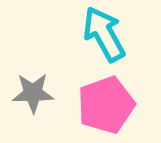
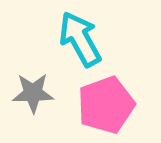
cyan arrow: moved 24 px left, 5 px down
